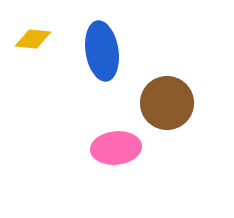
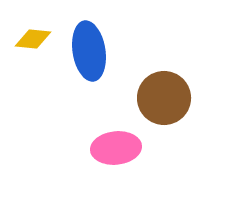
blue ellipse: moved 13 px left
brown circle: moved 3 px left, 5 px up
